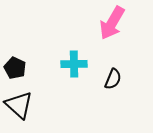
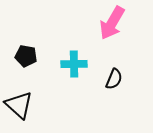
black pentagon: moved 11 px right, 12 px up; rotated 15 degrees counterclockwise
black semicircle: moved 1 px right
